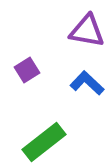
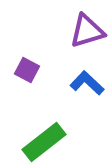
purple triangle: rotated 27 degrees counterclockwise
purple square: rotated 30 degrees counterclockwise
